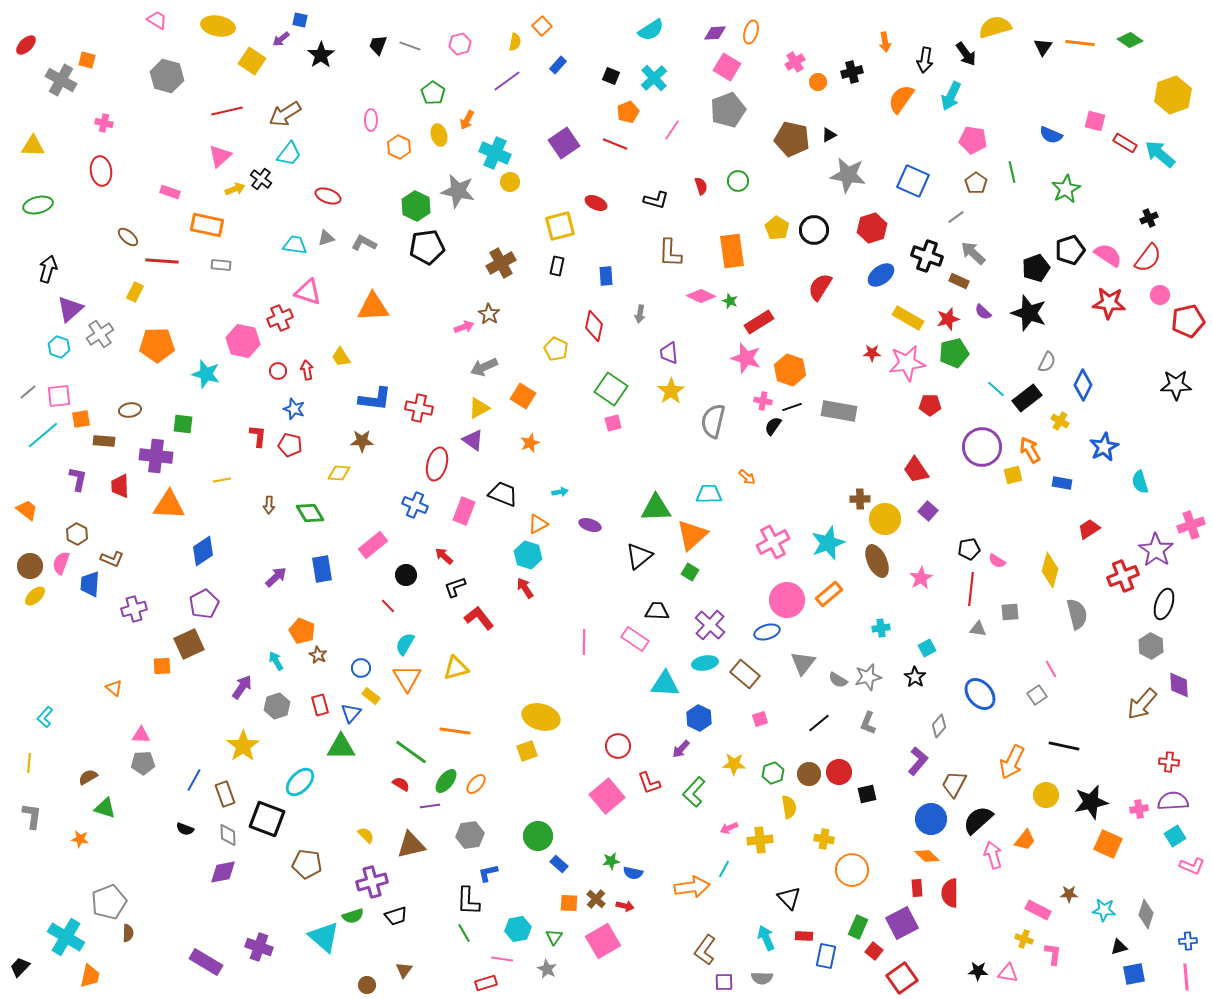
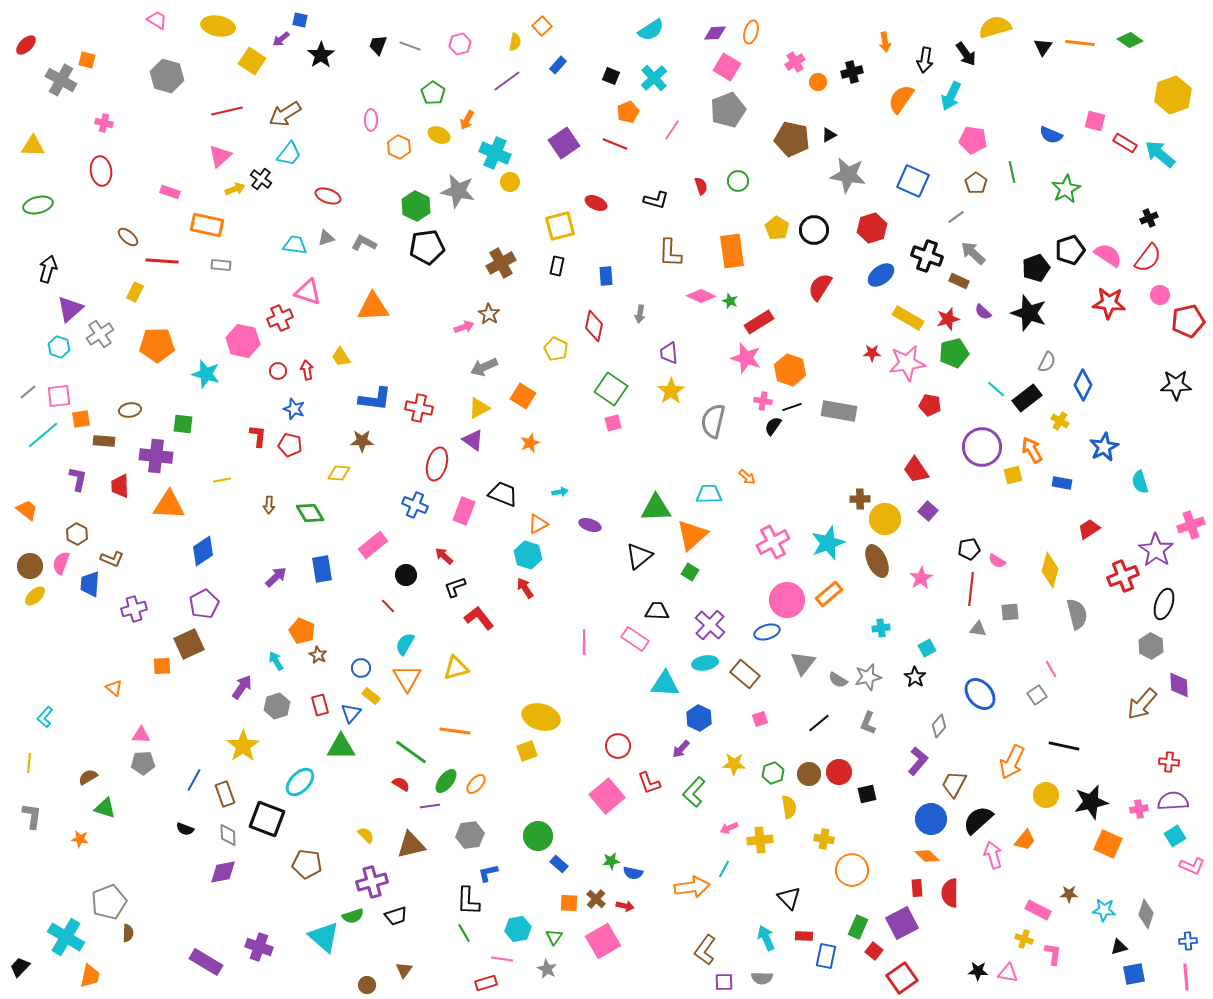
yellow ellipse at (439, 135): rotated 50 degrees counterclockwise
red pentagon at (930, 405): rotated 10 degrees clockwise
orange arrow at (1030, 450): moved 2 px right
